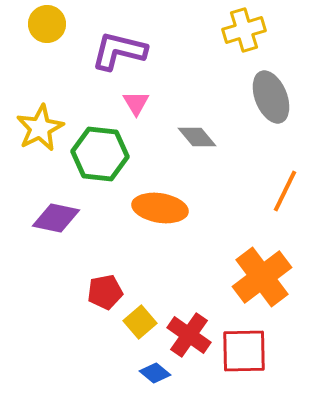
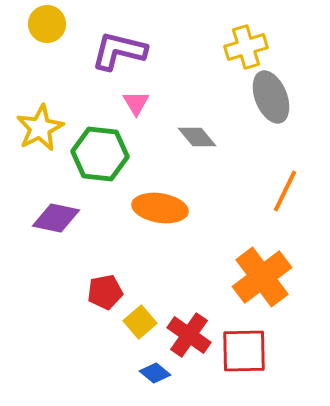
yellow cross: moved 2 px right, 17 px down
